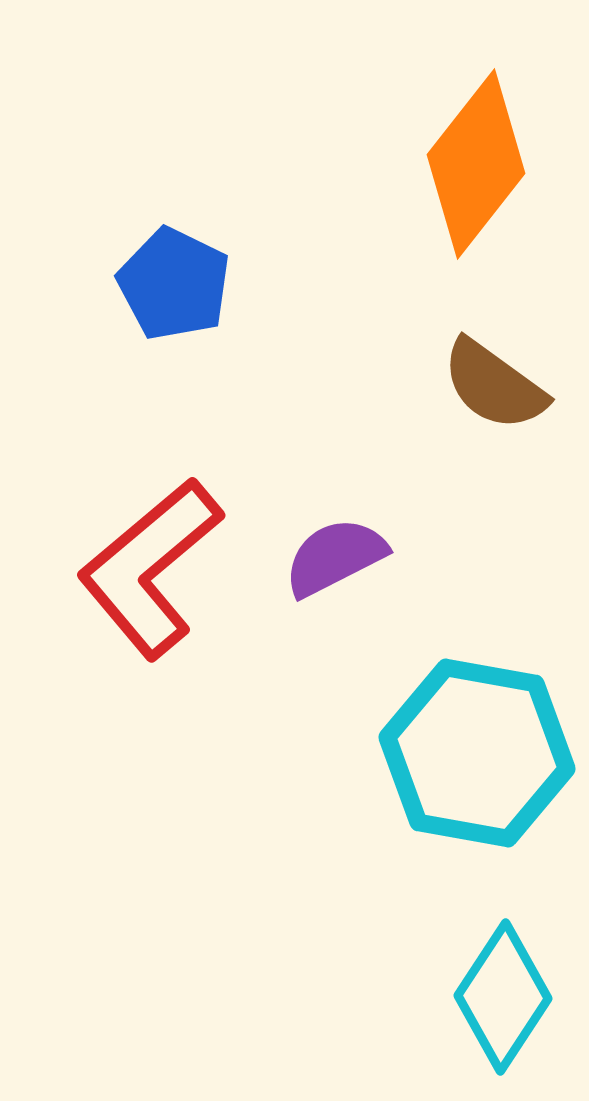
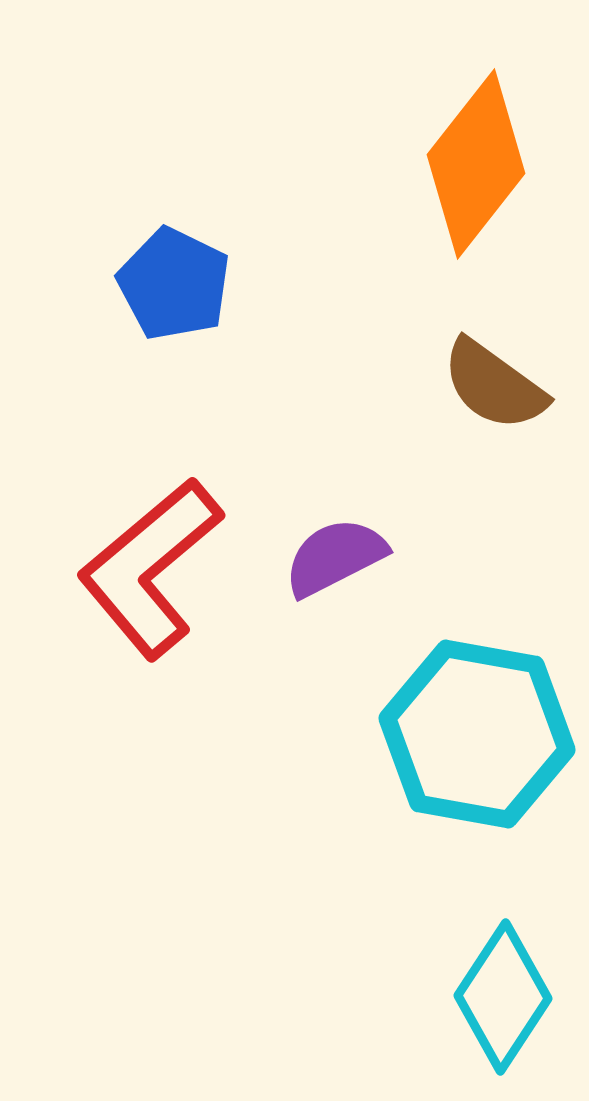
cyan hexagon: moved 19 px up
